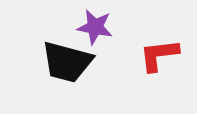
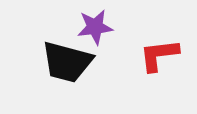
purple star: rotated 18 degrees counterclockwise
